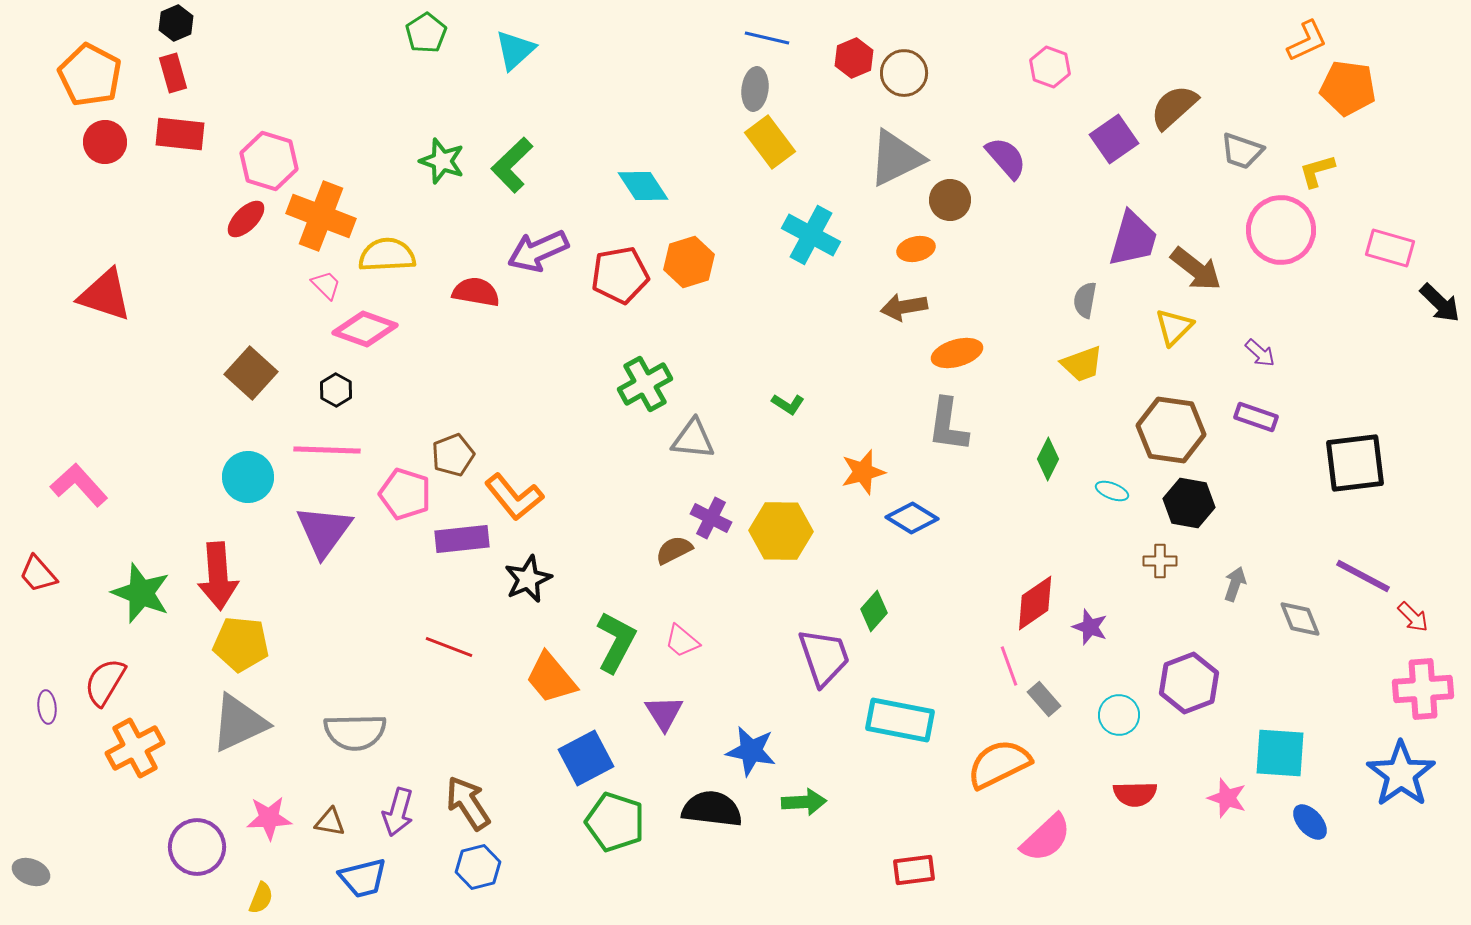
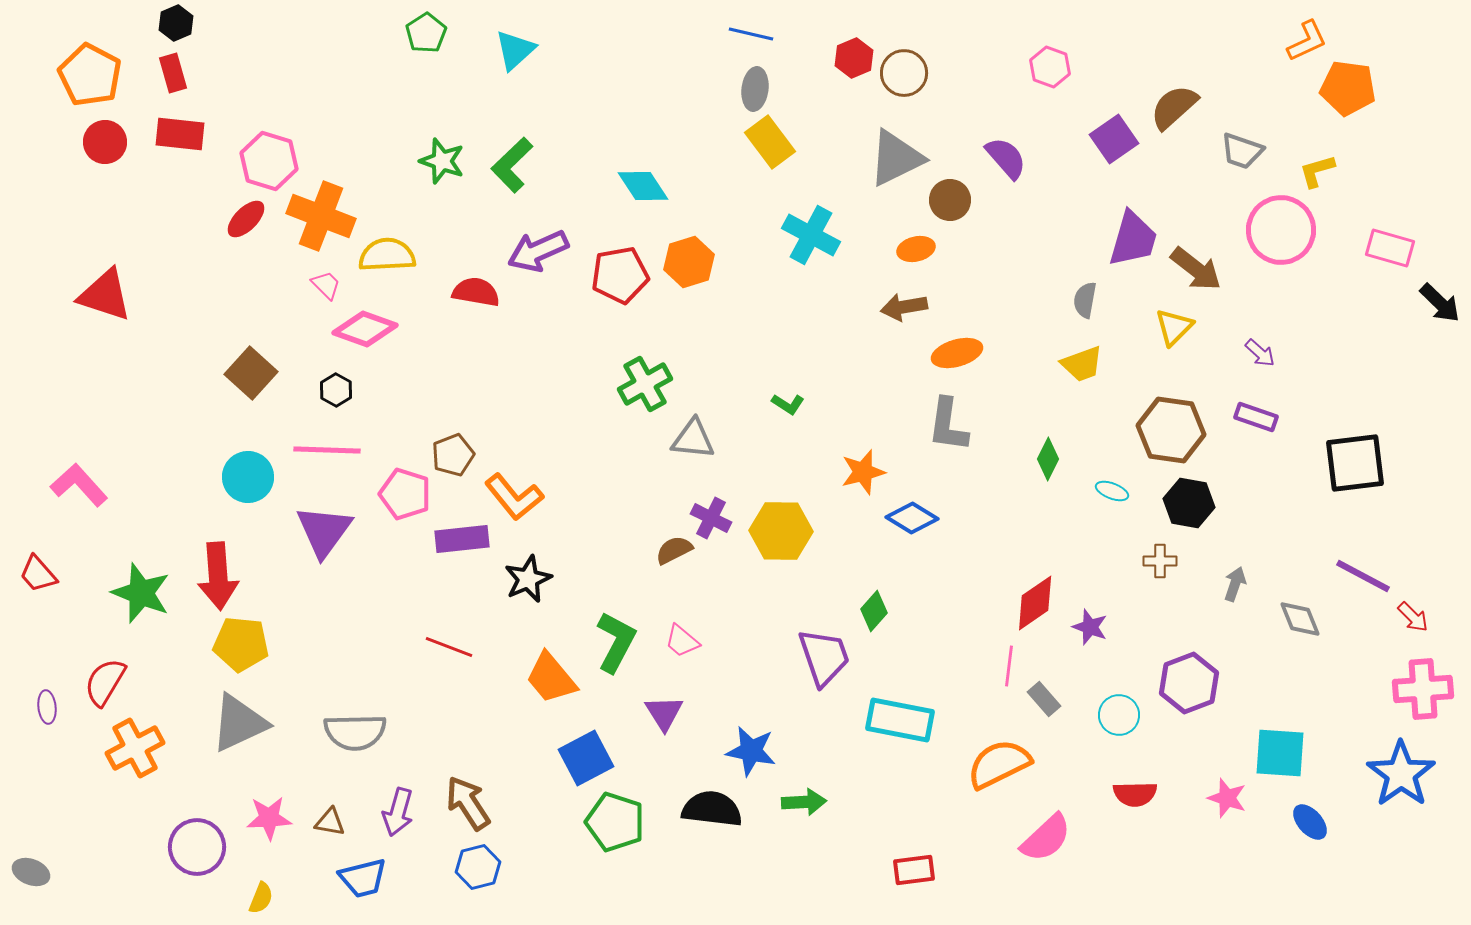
blue line at (767, 38): moved 16 px left, 4 px up
pink line at (1009, 666): rotated 27 degrees clockwise
